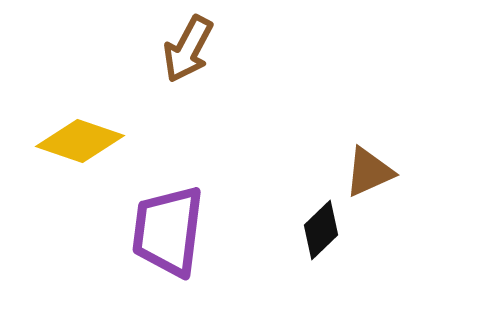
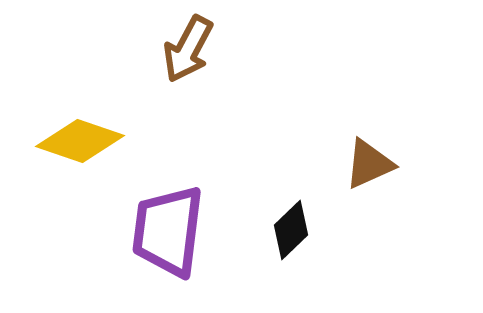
brown triangle: moved 8 px up
black diamond: moved 30 px left
